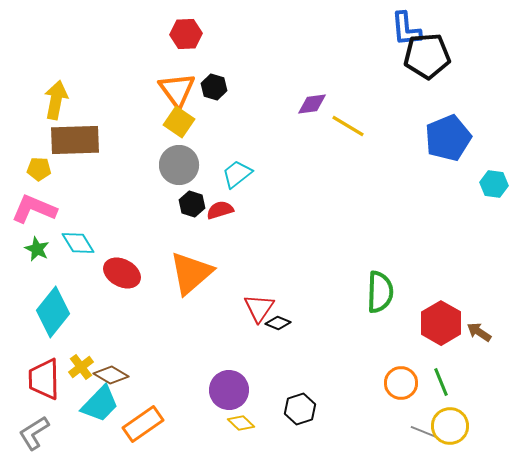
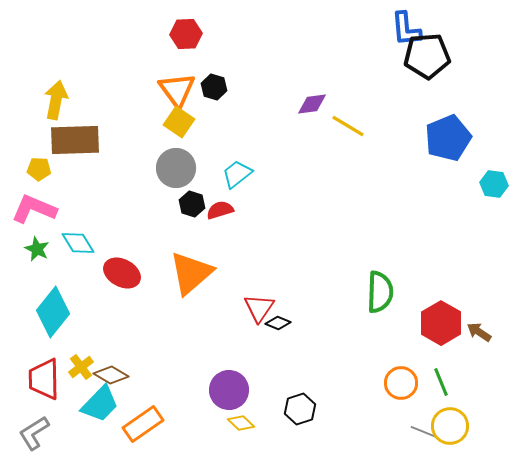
gray circle at (179, 165): moved 3 px left, 3 px down
